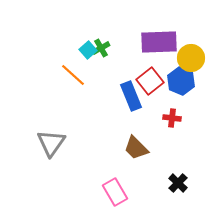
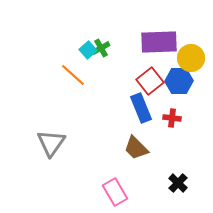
blue hexagon: moved 2 px left; rotated 24 degrees counterclockwise
blue rectangle: moved 10 px right, 12 px down
